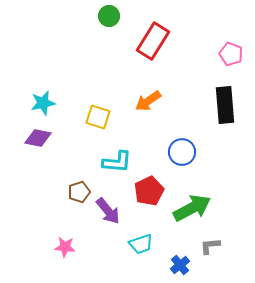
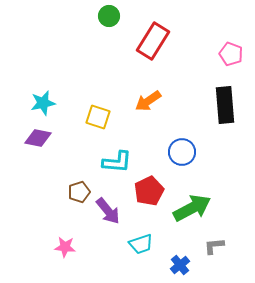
gray L-shape: moved 4 px right
